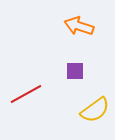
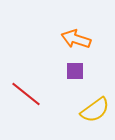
orange arrow: moved 3 px left, 13 px down
red line: rotated 68 degrees clockwise
